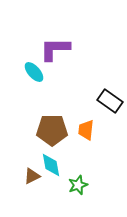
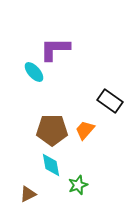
orange trapezoid: moved 1 px left; rotated 35 degrees clockwise
brown triangle: moved 4 px left, 18 px down
